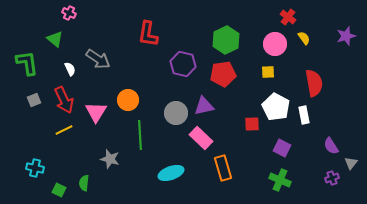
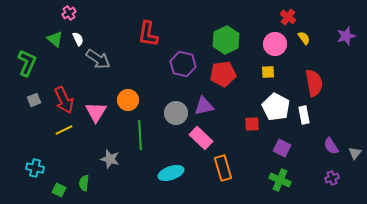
pink cross: rotated 32 degrees clockwise
green L-shape: rotated 32 degrees clockwise
white semicircle: moved 8 px right, 30 px up
gray triangle: moved 4 px right, 10 px up
